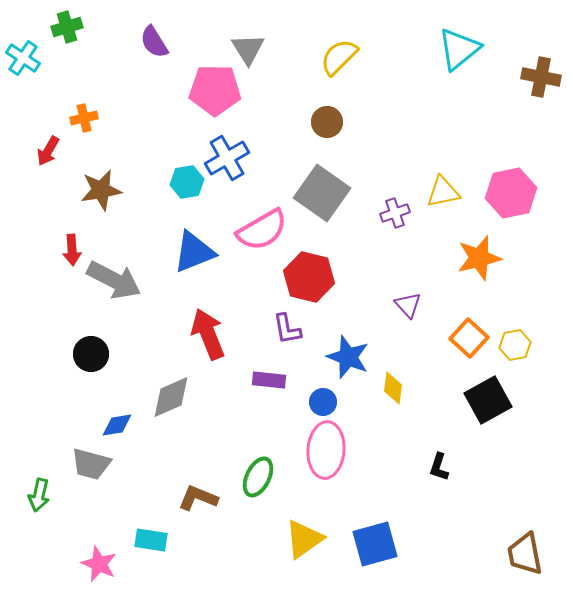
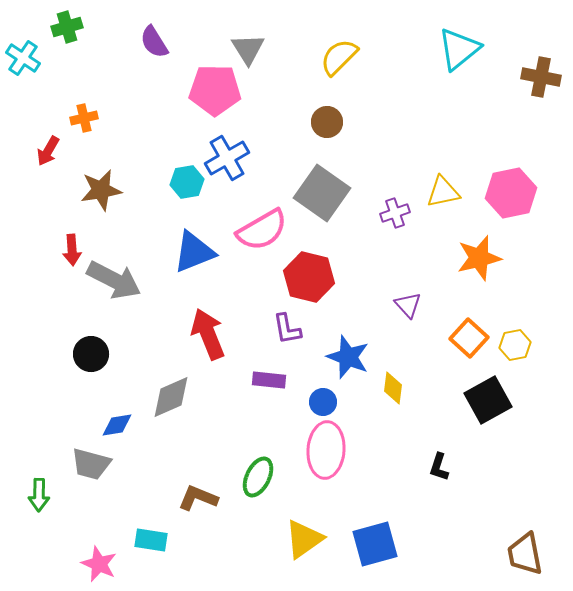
green arrow at (39, 495): rotated 12 degrees counterclockwise
